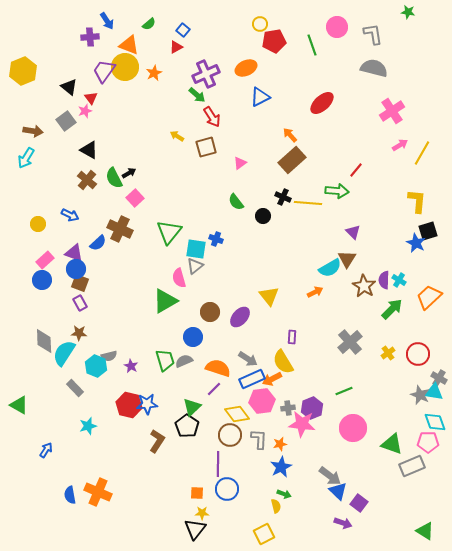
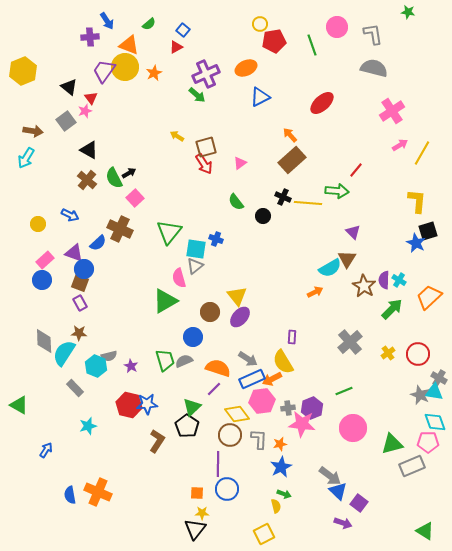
red arrow at (212, 117): moved 8 px left, 47 px down
blue circle at (76, 269): moved 8 px right
yellow triangle at (269, 296): moved 32 px left
green triangle at (392, 444): rotated 35 degrees counterclockwise
